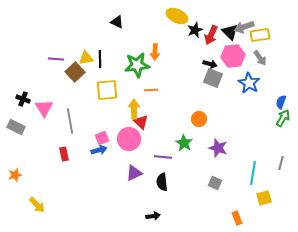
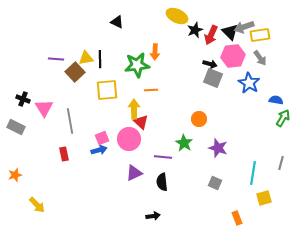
blue semicircle at (281, 102): moved 5 px left, 2 px up; rotated 80 degrees clockwise
